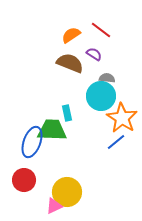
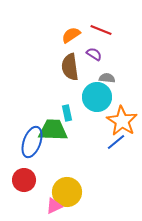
red line: rotated 15 degrees counterclockwise
brown semicircle: moved 4 px down; rotated 120 degrees counterclockwise
cyan circle: moved 4 px left, 1 px down
orange star: moved 3 px down
green trapezoid: moved 1 px right
